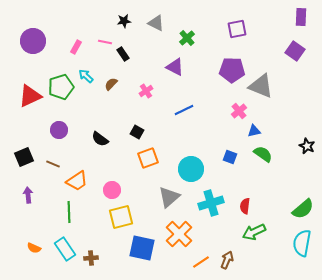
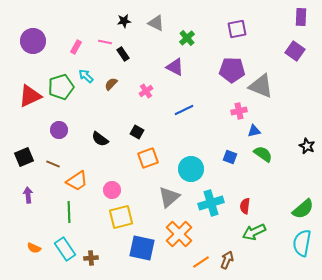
pink cross at (239, 111): rotated 28 degrees clockwise
